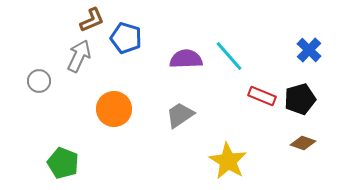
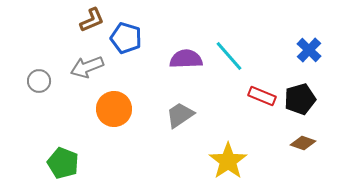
gray arrow: moved 8 px right, 11 px down; rotated 136 degrees counterclockwise
yellow star: rotated 6 degrees clockwise
